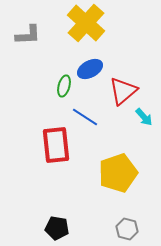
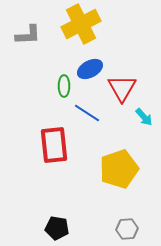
yellow cross: moved 5 px left, 1 px down; rotated 21 degrees clockwise
green ellipse: rotated 15 degrees counterclockwise
red triangle: moved 1 px left, 3 px up; rotated 20 degrees counterclockwise
blue line: moved 2 px right, 4 px up
red rectangle: moved 2 px left
yellow pentagon: moved 1 px right, 4 px up
gray hexagon: rotated 20 degrees counterclockwise
